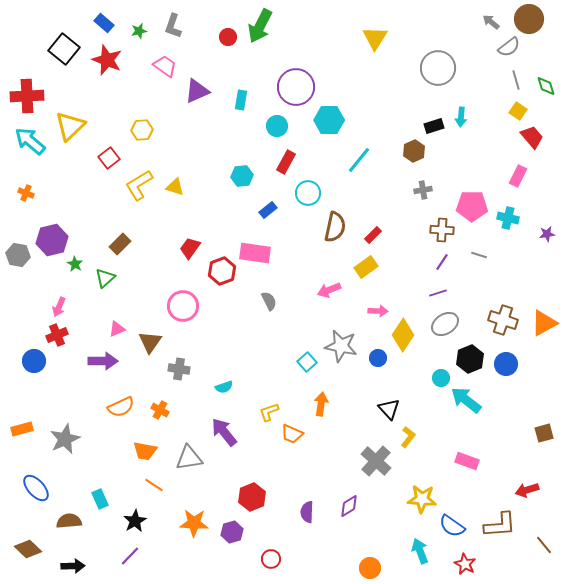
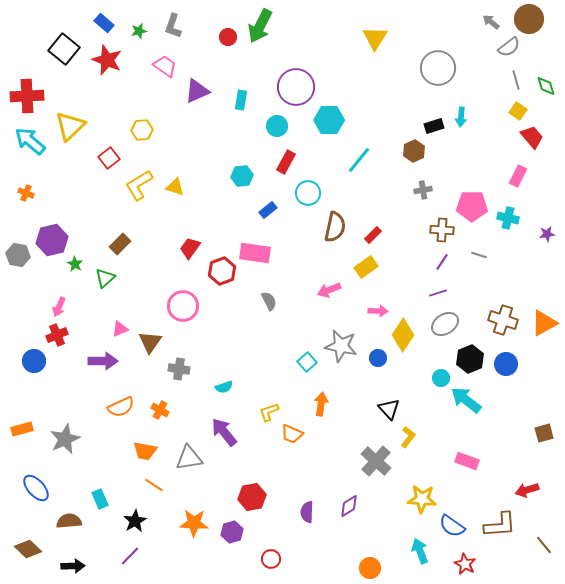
pink triangle at (117, 329): moved 3 px right
red hexagon at (252, 497): rotated 12 degrees clockwise
